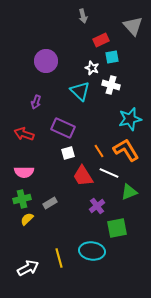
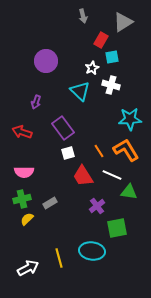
gray triangle: moved 10 px left, 4 px up; rotated 40 degrees clockwise
red rectangle: rotated 35 degrees counterclockwise
white star: rotated 24 degrees clockwise
cyan star: rotated 10 degrees clockwise
purple rectangle: rotated 30 degrees clockwise
red arrow: moved 2 px left, 2 px up
white line: moved 3 px right, 2 px down
green triangle: rotated 30 degrees clockwise
